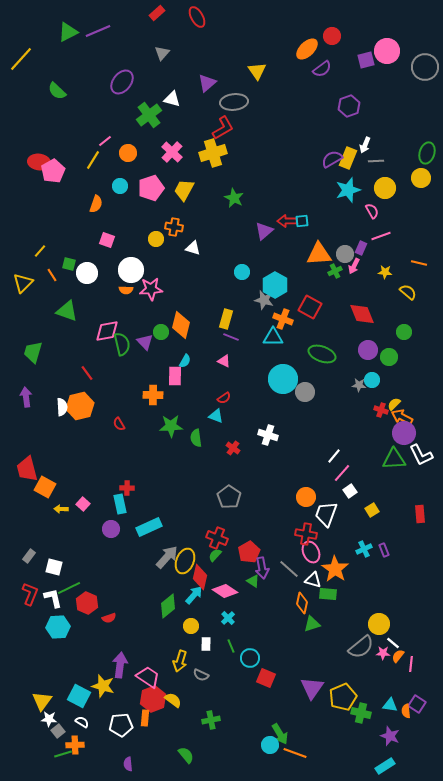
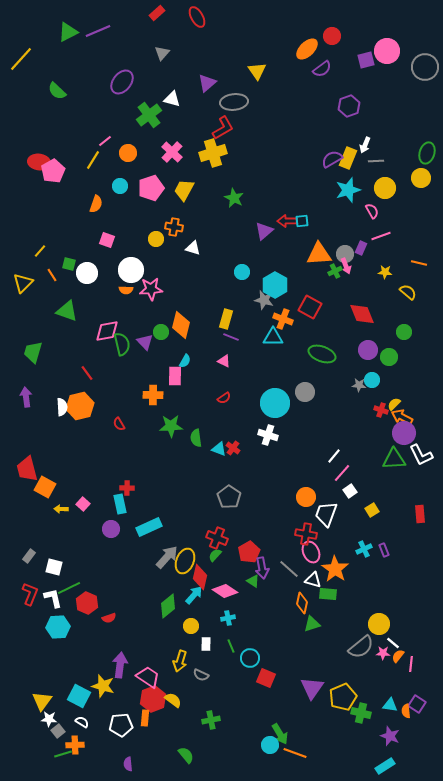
pink arrow at (354, 266): moved 8 px left; rotated 49 degrees counterclockwise
cyan circle at (283, 379): moved 8 px left, 24 px down
cyan triangle at (216, 416): moved 3 px right, 33 px down
cyan cross at (228, 618): rotated 32 degrees clockwise
